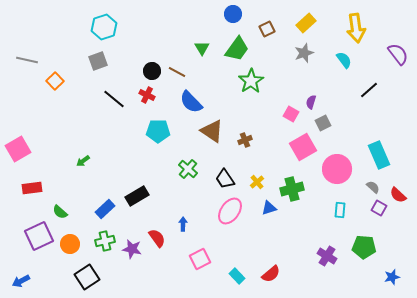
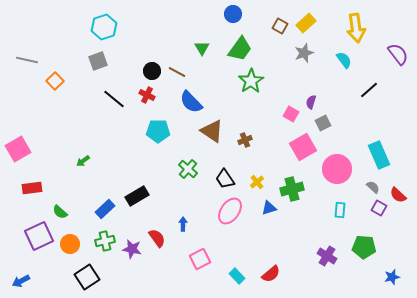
brown square at (267, 29): moved 13 px right, 3 px up; rotated 35 degrees counterclockwise
green trapezoid at (237, 49): moved 3 px right
